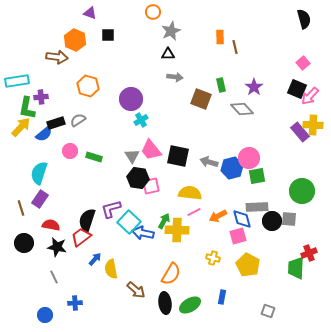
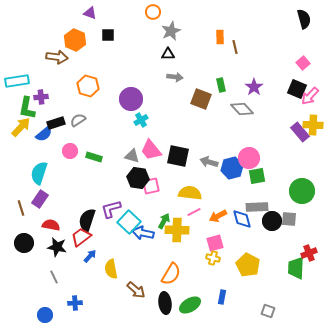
gray triangle at (132, 156): rotated 42 degrees counterclockwise
pink square at (238, 236): moved 23 px left, 7 px down
blue arrow at (95, 259): moved 5 px left, 3 px up
